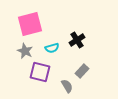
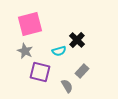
black cross: rotated 14 degrees counterclockwise
cyan semicircle: moved 7 px right, 3 px down
